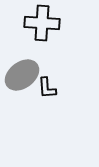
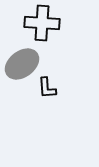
gray ellipse: moved 11 px up
